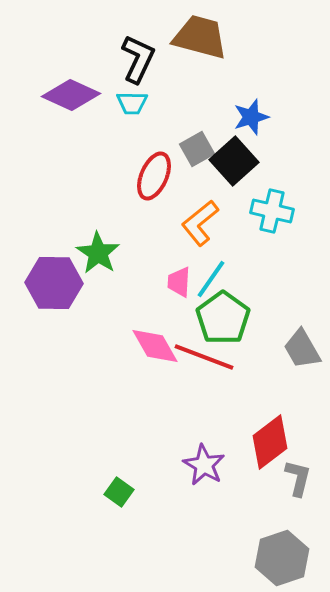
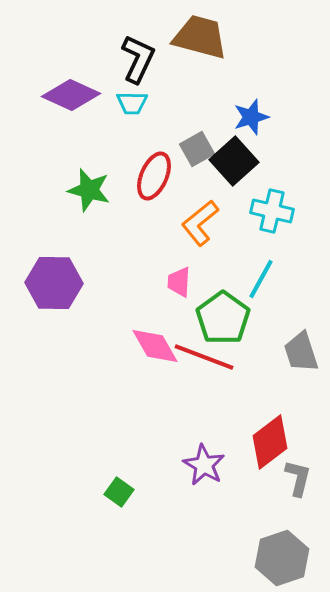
green star: moved 9 px left, 63 px up; rotated 18 degrees counterclockwise
cyan line: moved 50 px right; rotated 6 degrees counterclockwise
gray trapezoid: moved 1 px left, 3 px down; rotated 12 degrees clockwise
